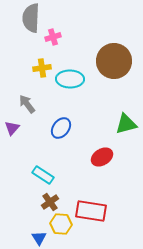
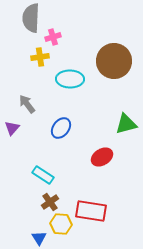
yellow cross: moved 2 px left, 11 px up
